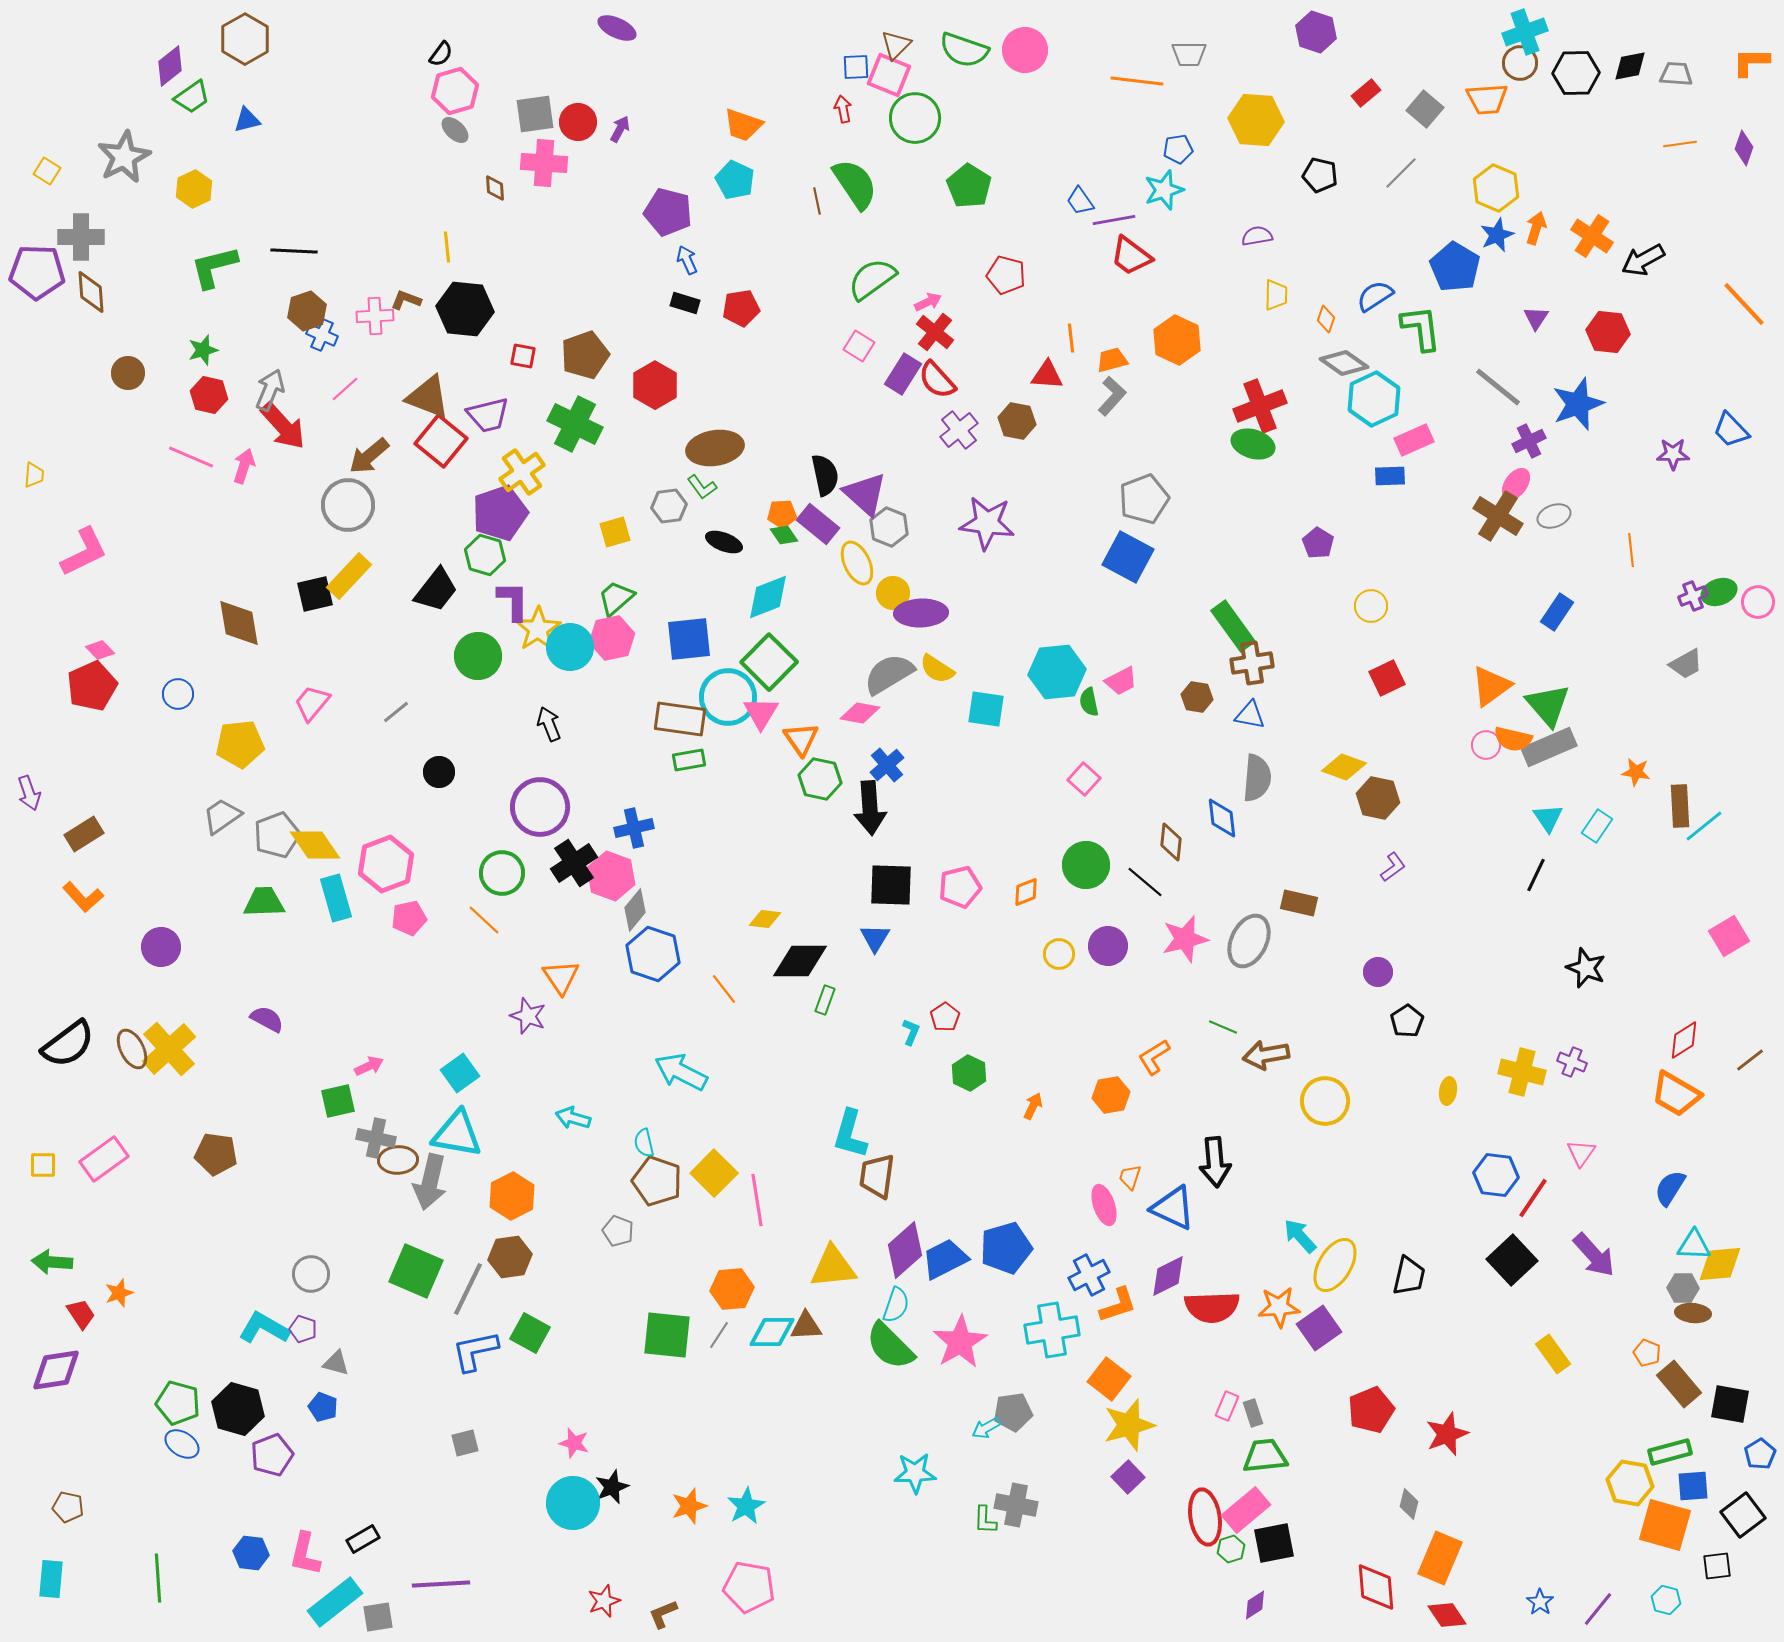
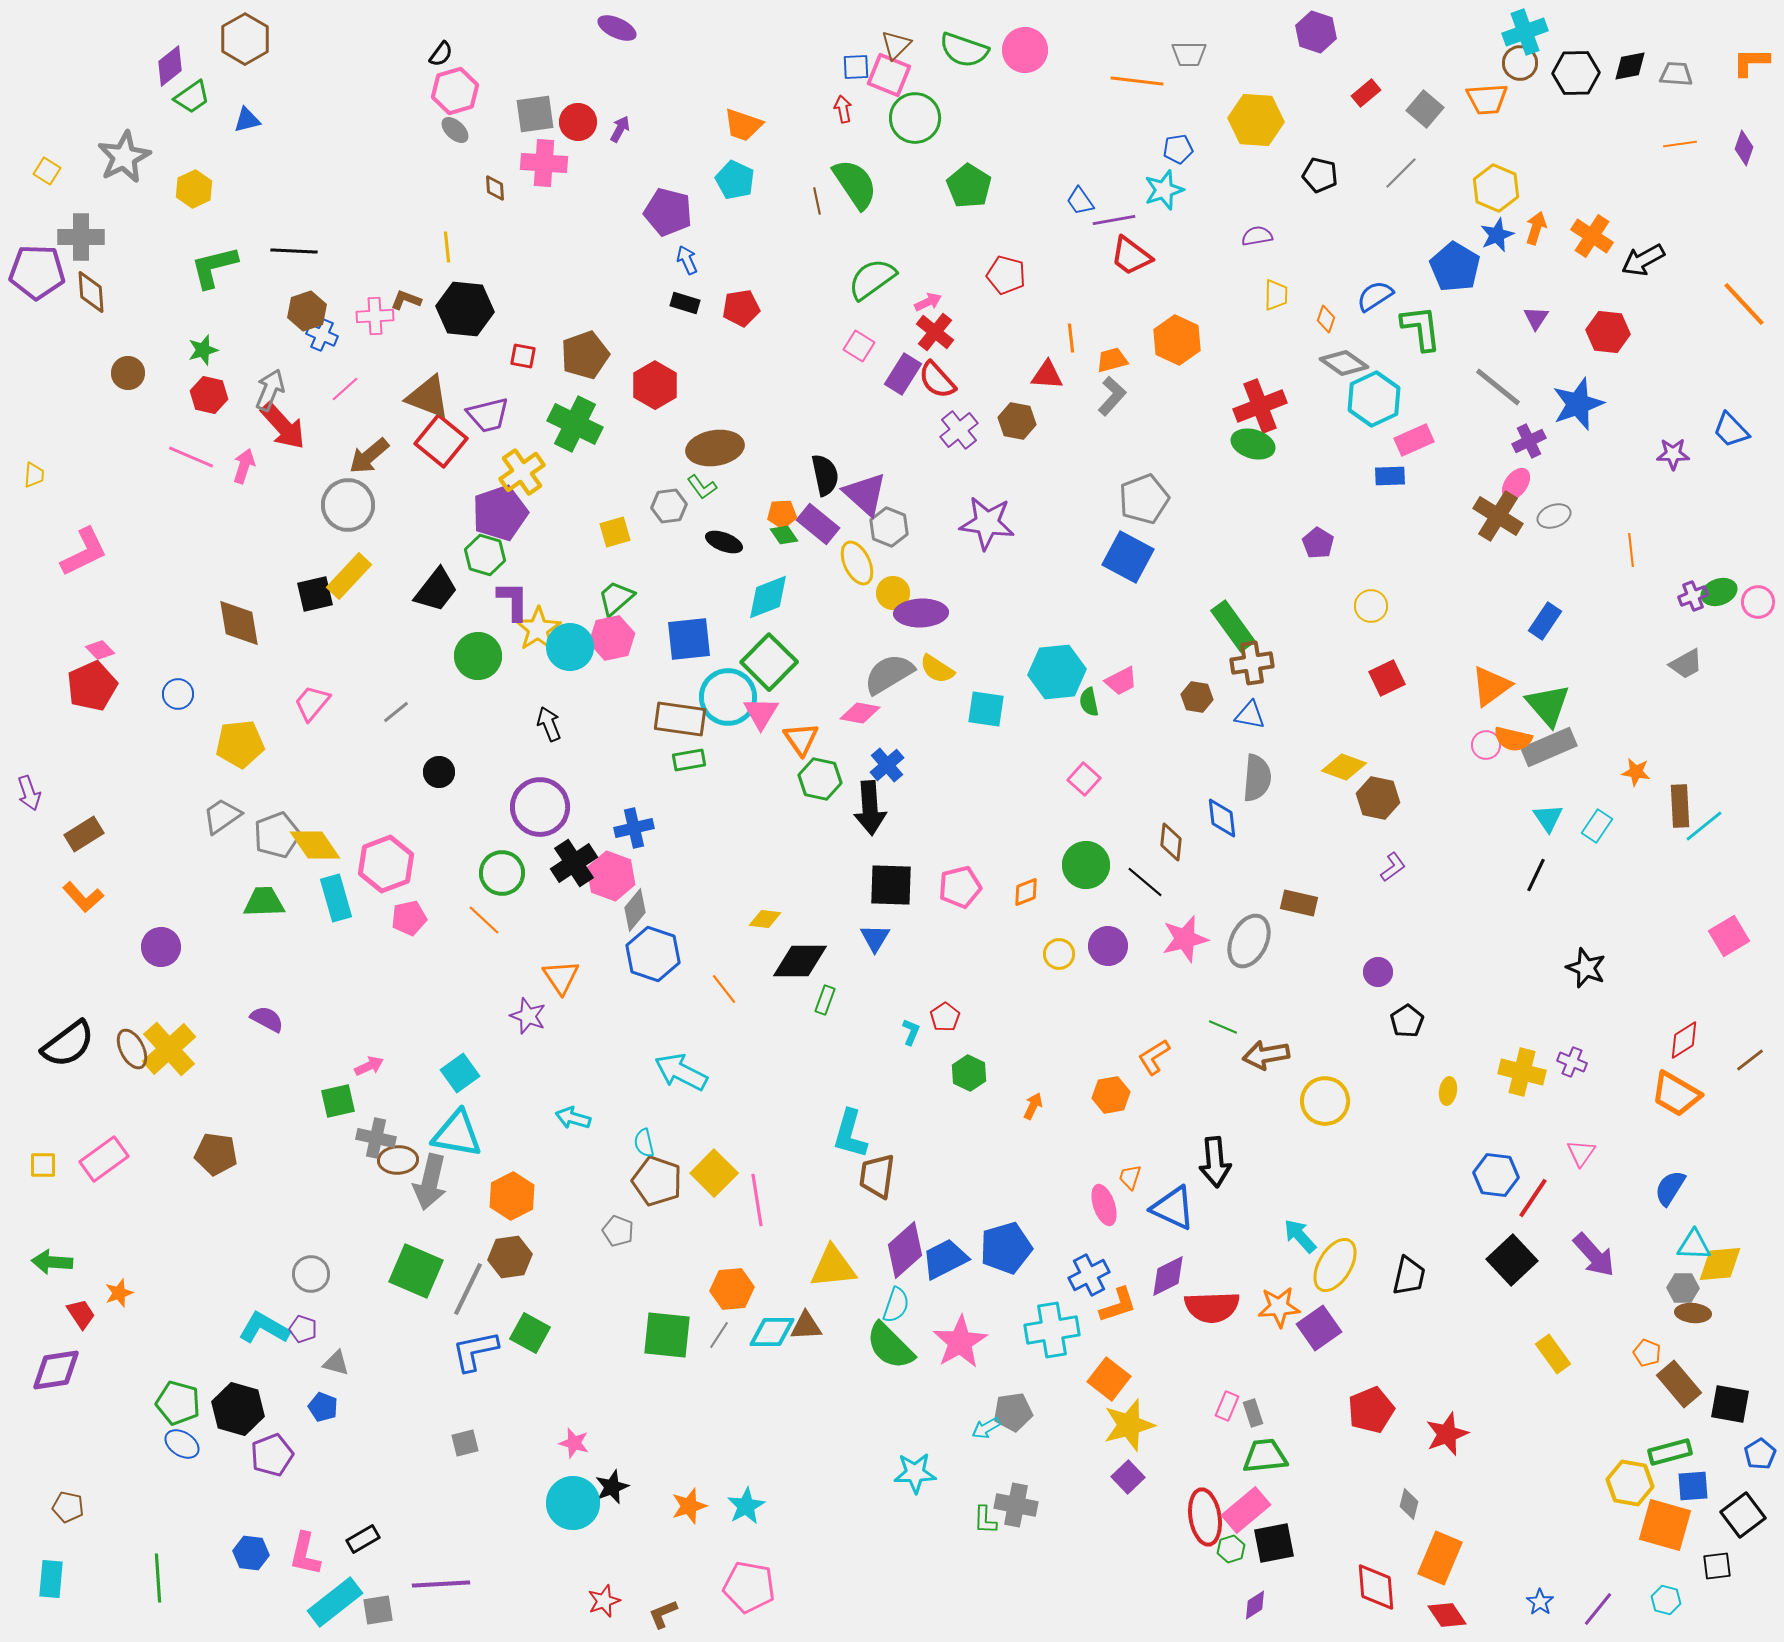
blue rectangle at (1557, 612): moved 12 px left, 9 px down
gray square at (378, 1617): moved 7 px up
